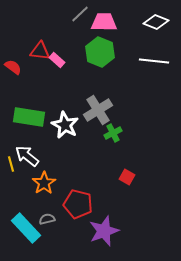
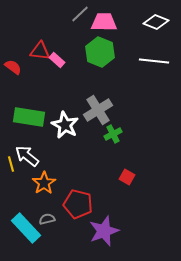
green cross: moved 1 px down
